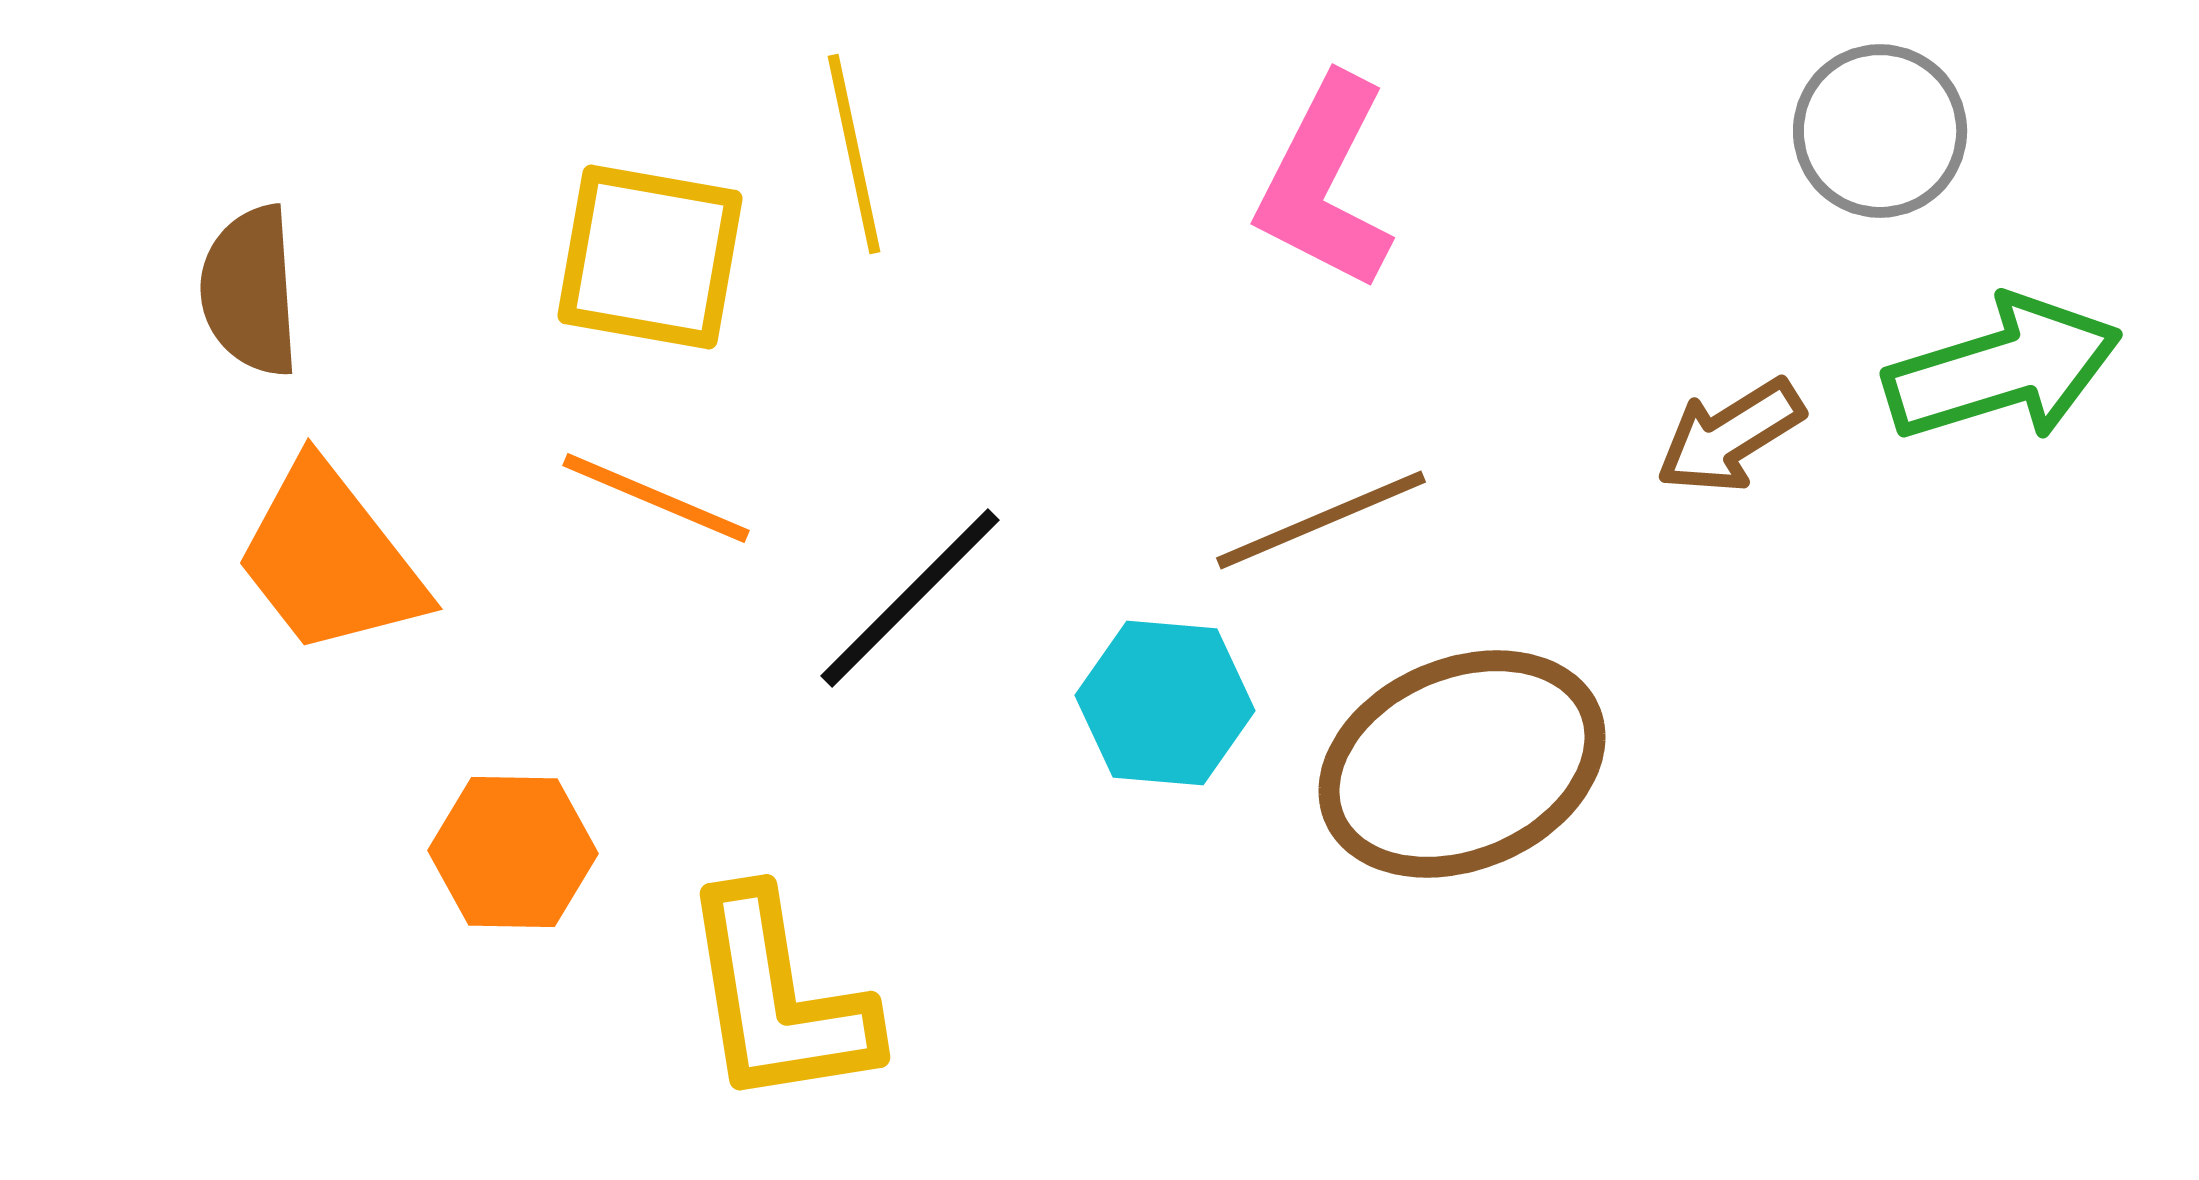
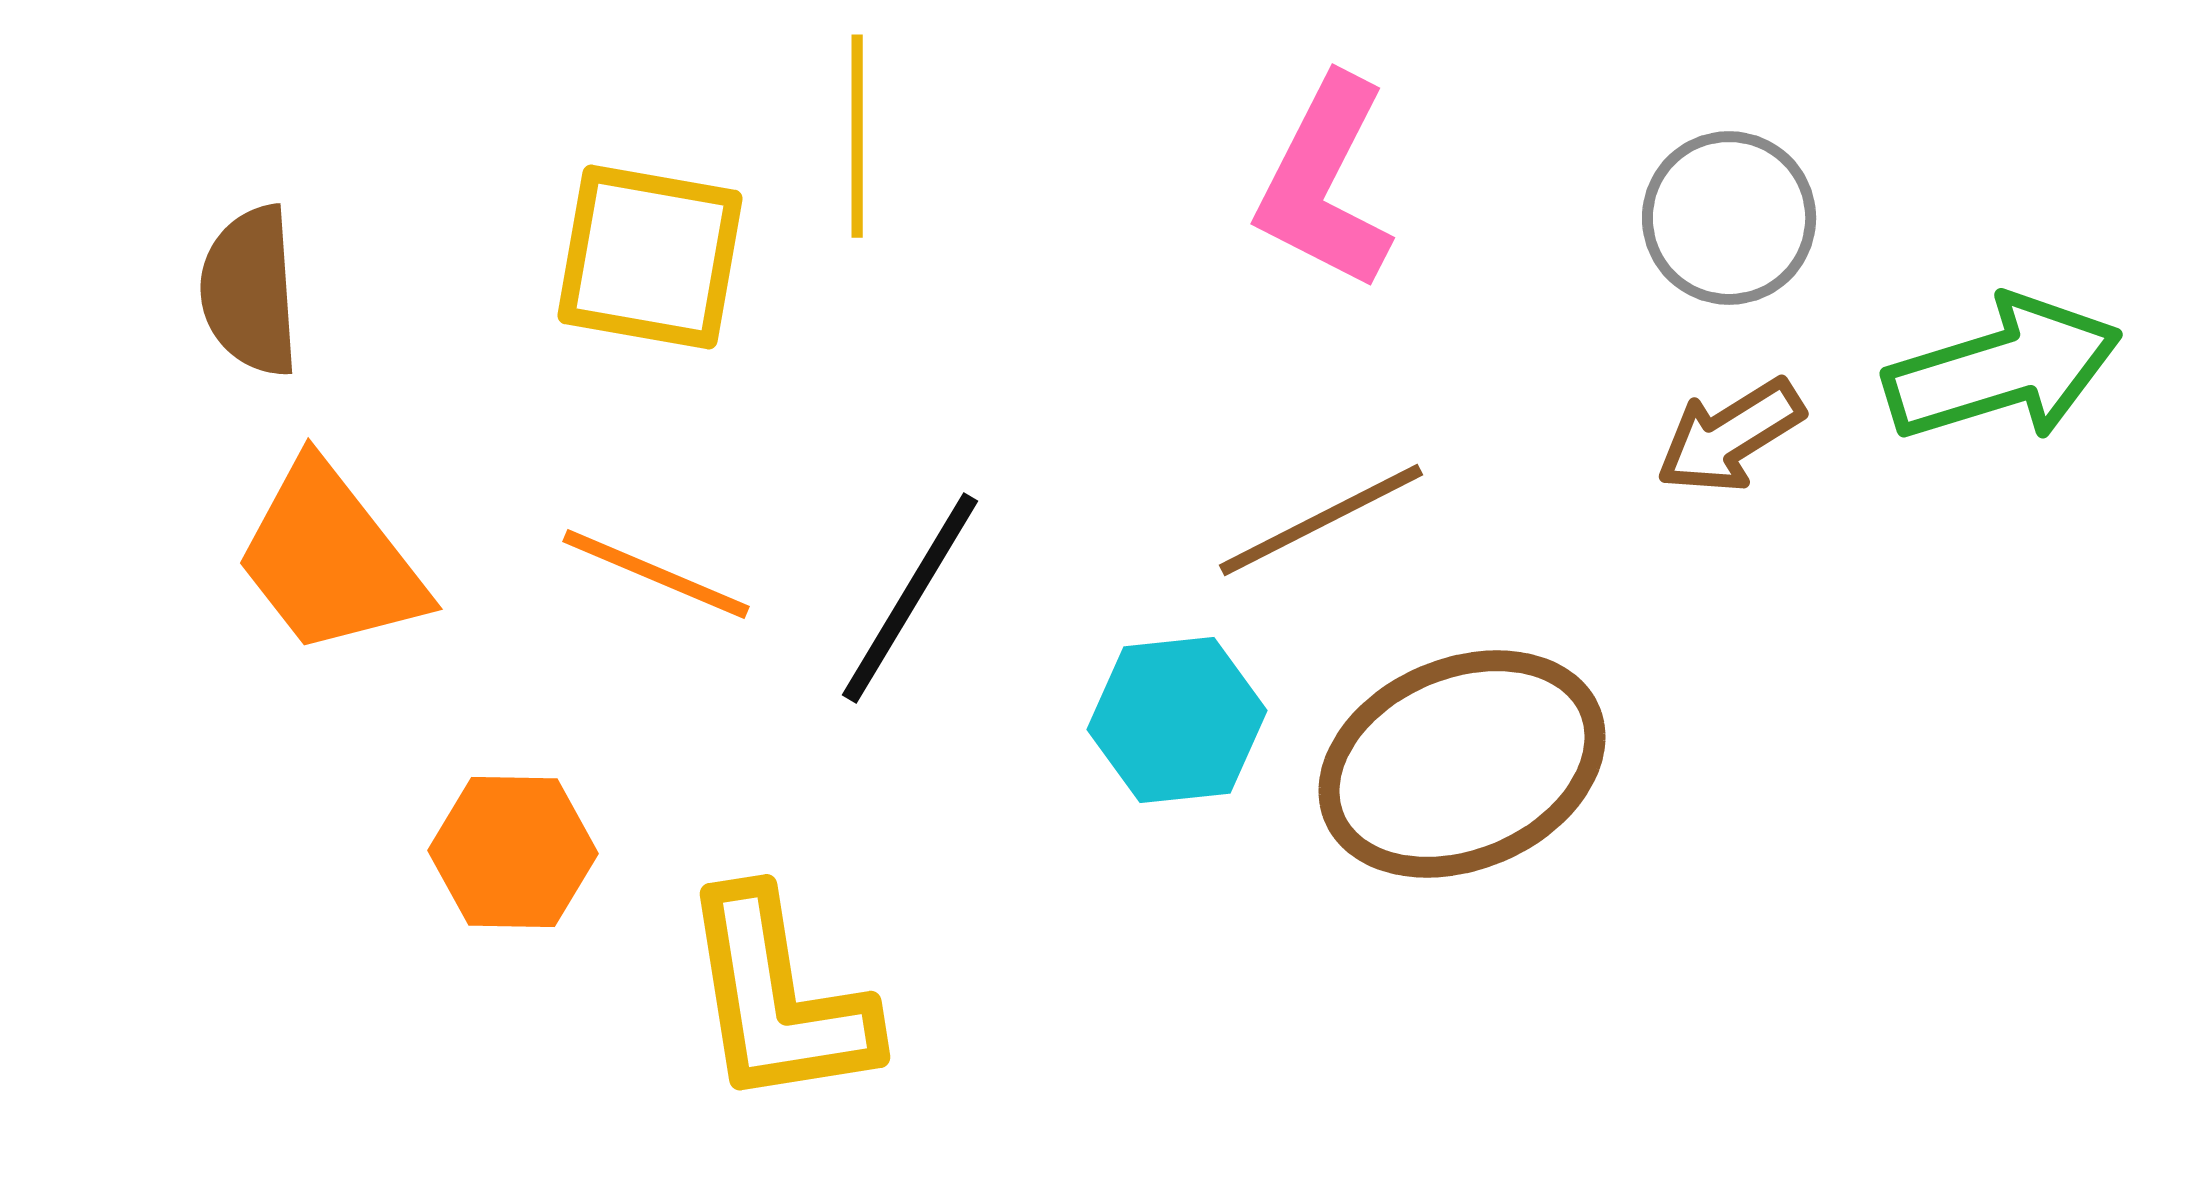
gray circle: moved 151 px left, 87 px down
yellow line: moved 3 px right, 18 px up; rotated 12 degrees clockwise
orange line: moved 76 px down
brown line: rotated 4 degrees counterclockwise
black line: rotated 14 degrees counterclockwise
cyan hexagon: moved 12 px right, 17 px down; rotated 11 degrees counterclockwise
